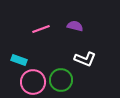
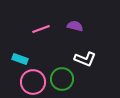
cyan rectangle: moved 1 px right, 1 px up
green circle: moved 1 px right, 1 px up
